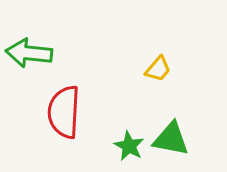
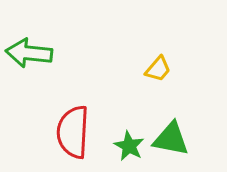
red semicircle: moved 9 px right, 20 px down
